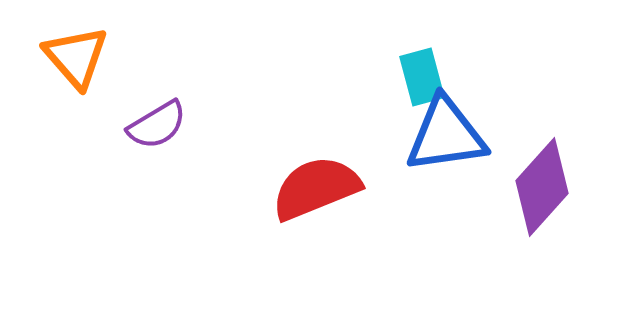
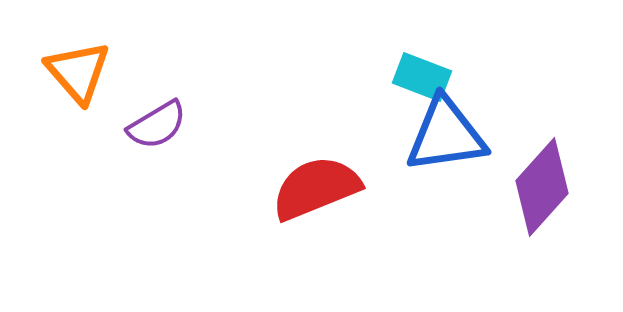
orange triangle: moved 2 px right, 15 px down
cyan rectangle: rotated 54 degrees counterclockwise
